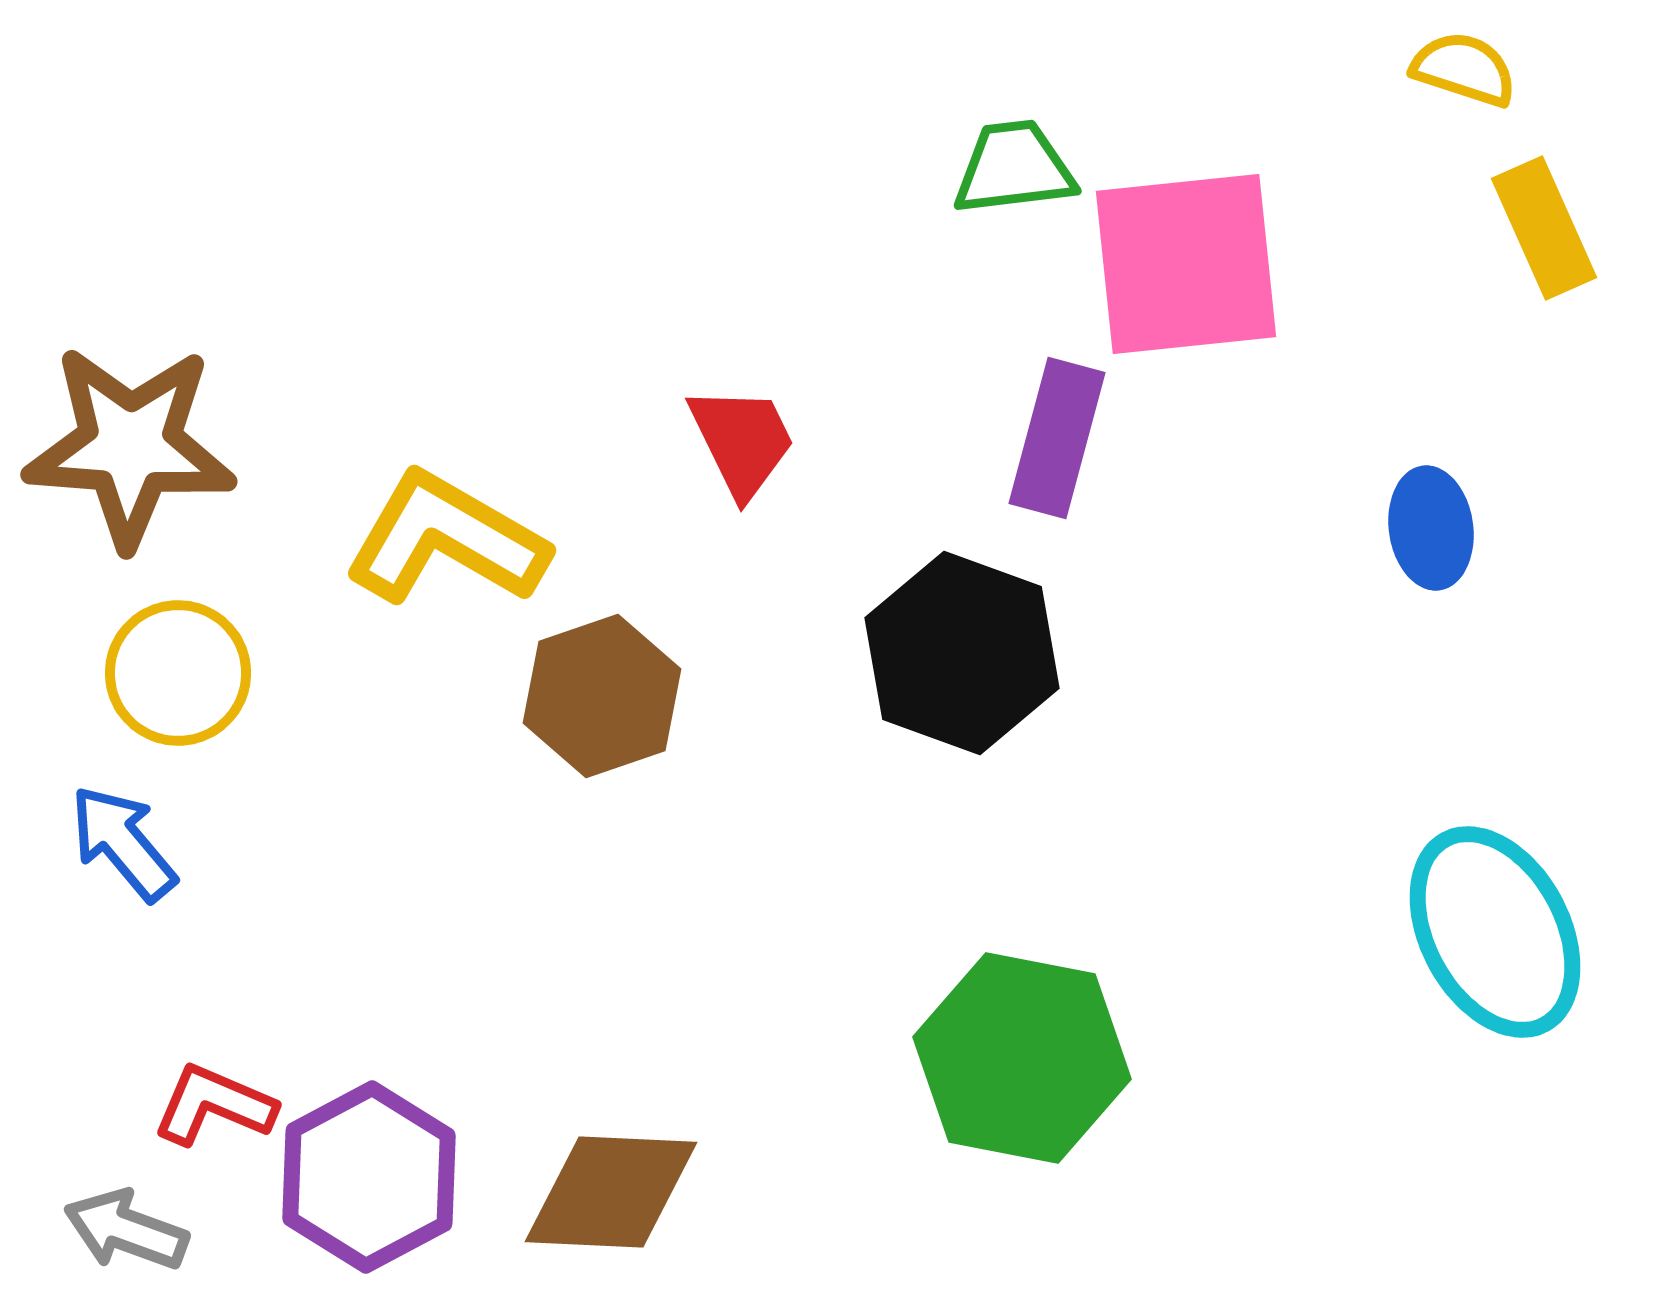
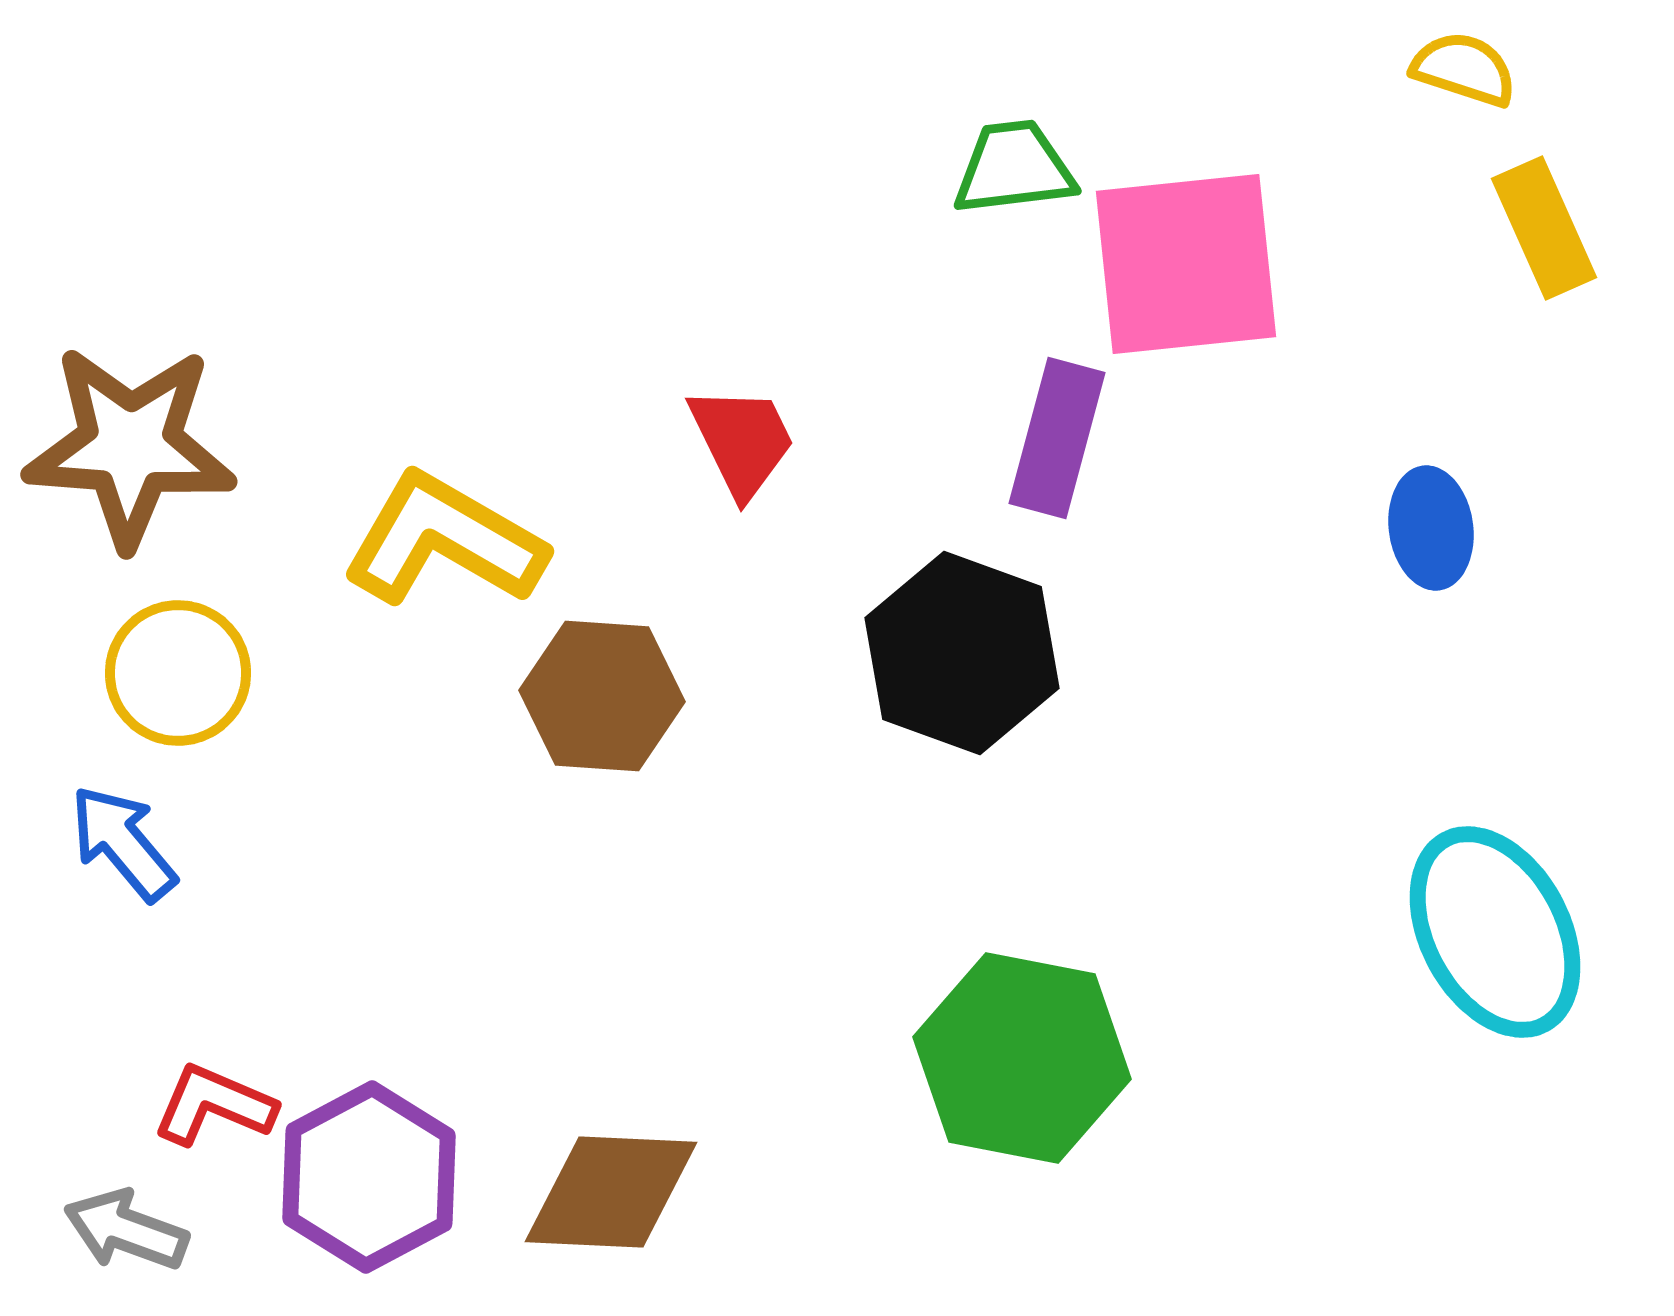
yellow L-shape: moved 2 px left, 1 px down
brown hexagon: rotated 23 degrees clockwise
